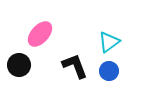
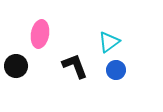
pink ellipse: rotated 32 degrees counterclockwise
black circle: moved 3 px left, 1 px down
blue circle: moved 7 px right, 1 px up
